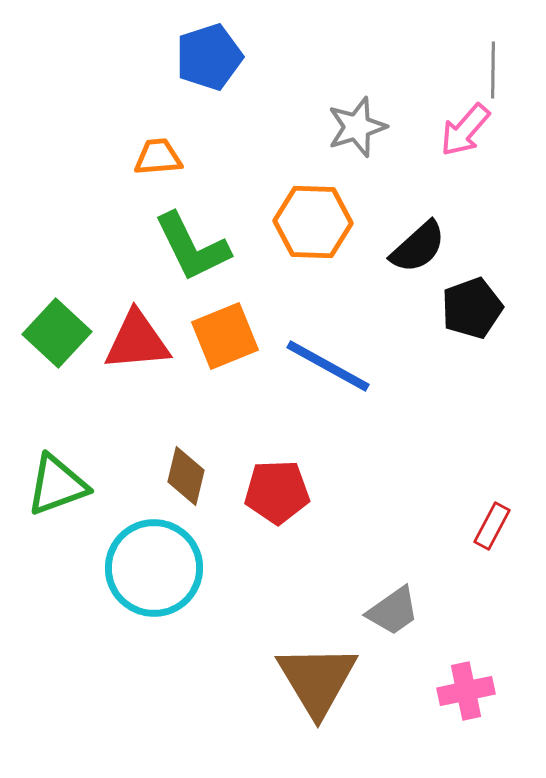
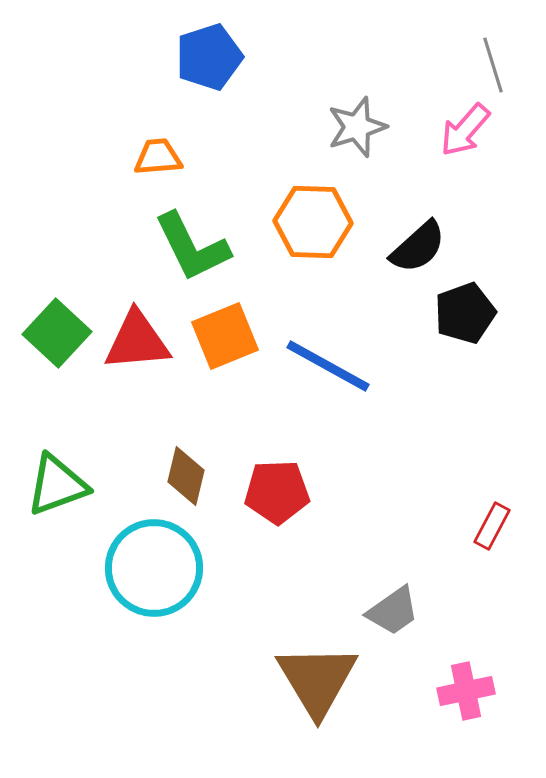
gray line: moved 5 px up; rotated 18 degrees counterclockwise
black pentagon: moved 7 px left, 5 px down
